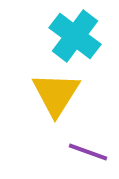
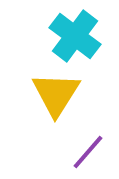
purple line: rotated 69 degrees counterclockwise
